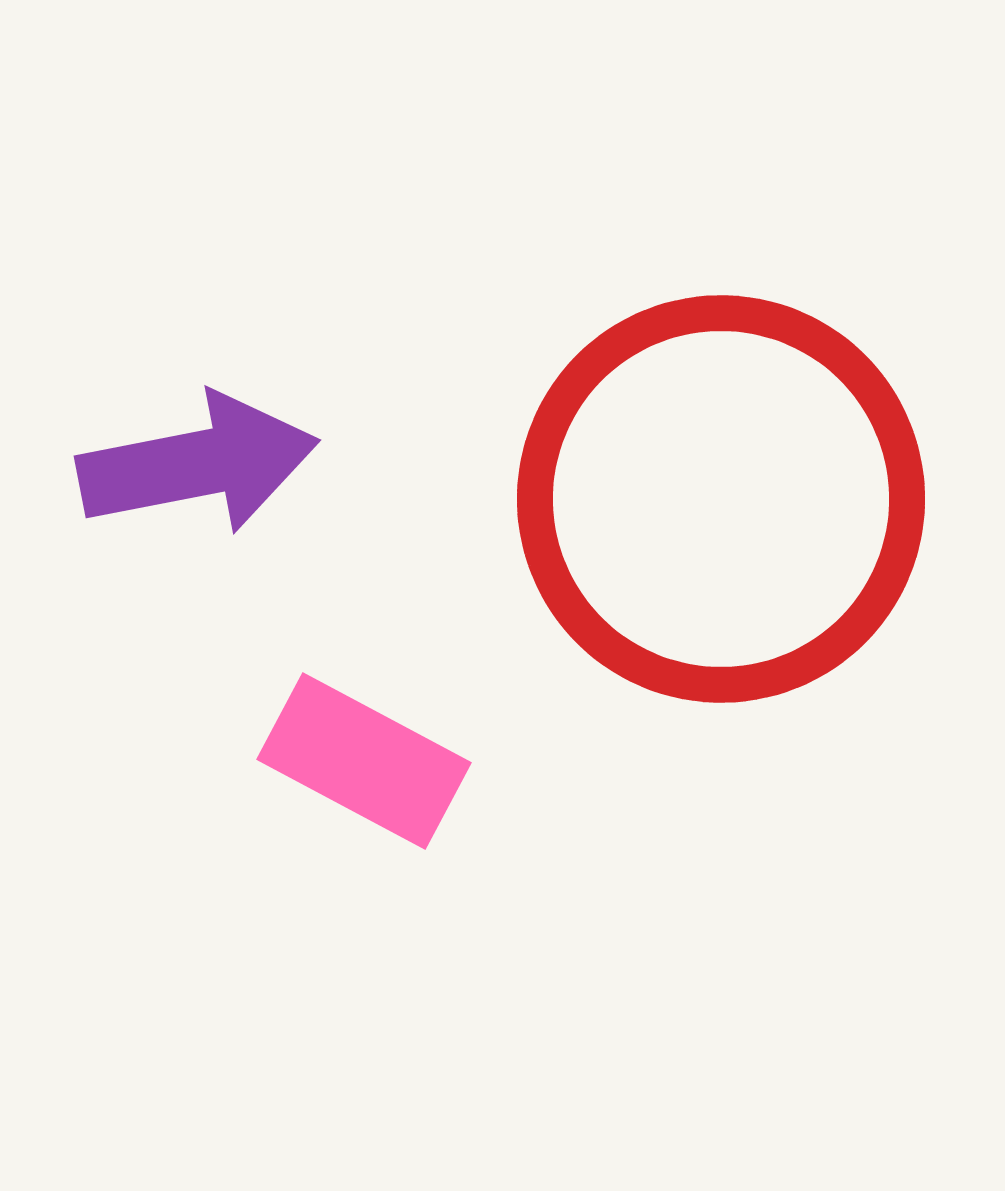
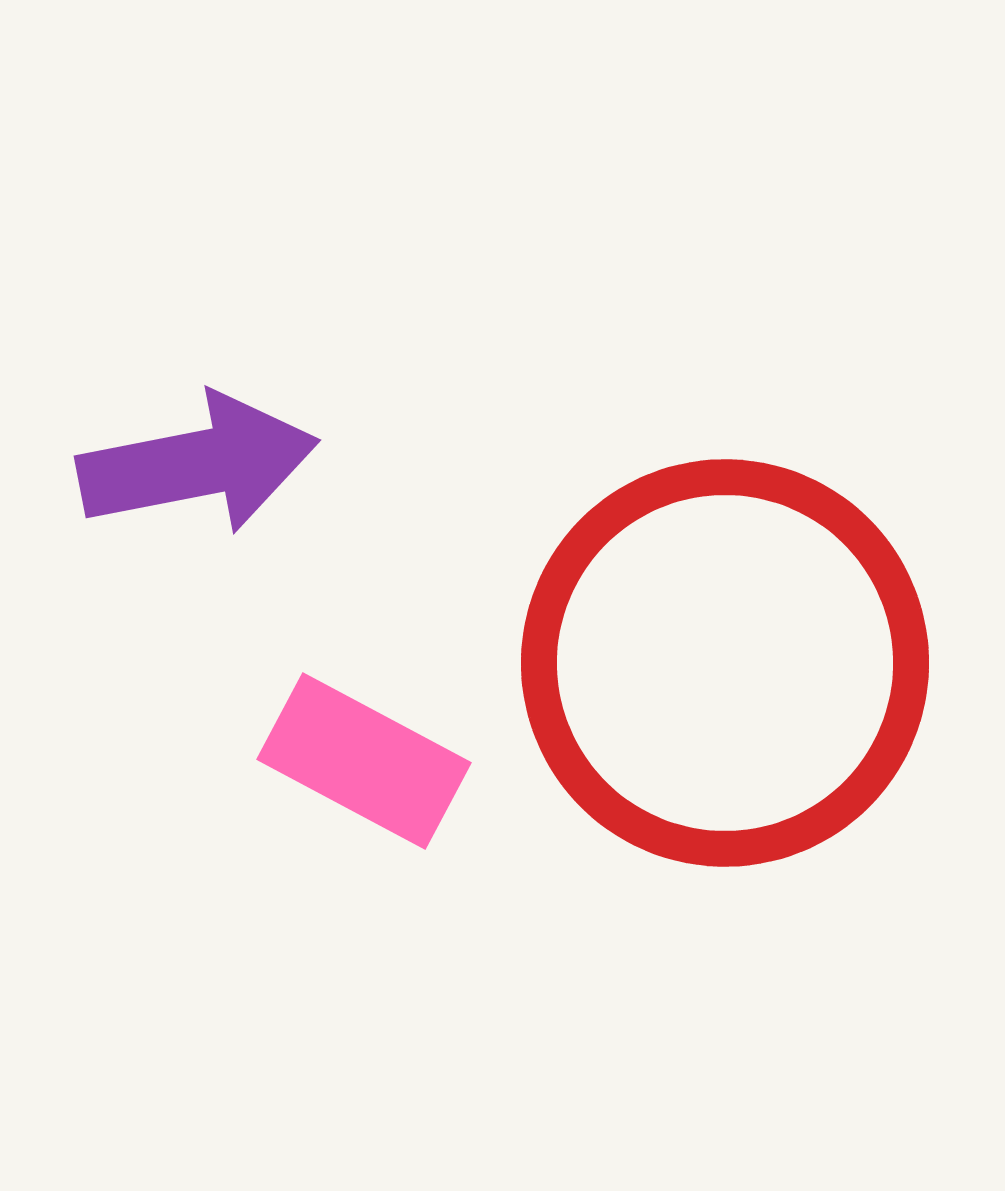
red circle: moved 4 px right, 164 px down
